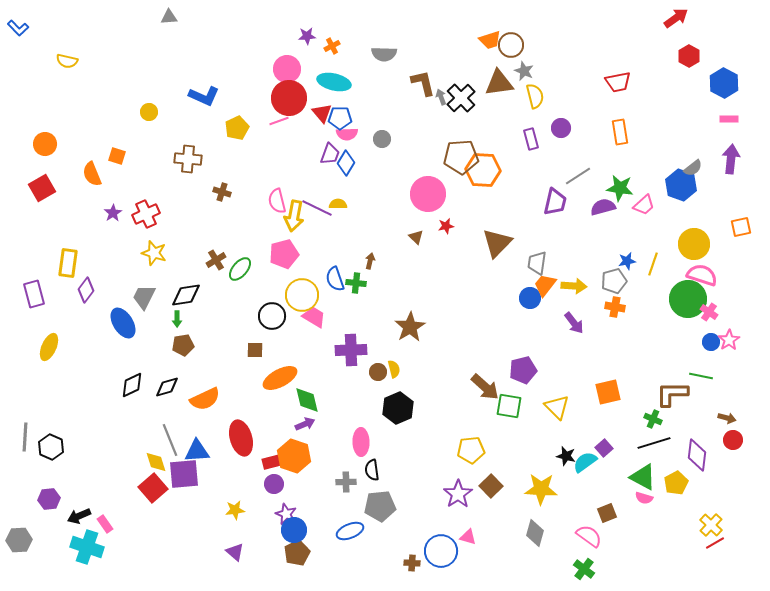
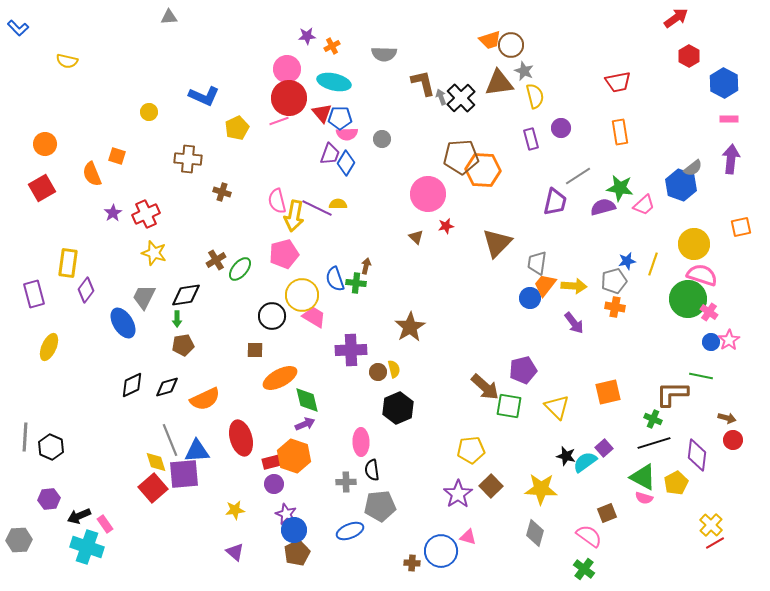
brown arrow at (370, 261): moved 4 px left, 5 px down
